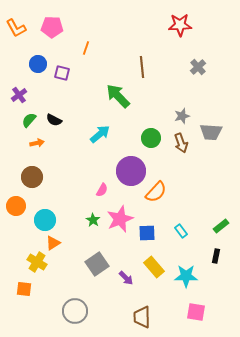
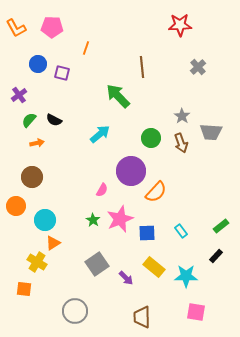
gray star: rotated 21 degrees counterclockwise
black rectangle: rotated 32 degrees clockwise
yellow rectangle: rotated 10 degrees counterclockwise
